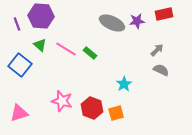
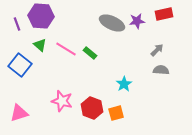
gray semicircle: rotated 21 degrees counterclockwise
